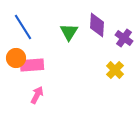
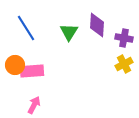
blue line: moved 3 px right, 1 px down
purple cross: rotated 24 degrees counterclockwise
orange circle: moved 1 px left, 7 px down
pink rectangle: moved 6 px down
yellow cross: moved 9 px right, 6 px up; rotated 18 degrees clockwise
pink arrow: moved 3 px left, 10 px down
